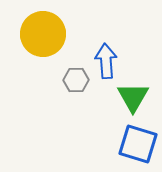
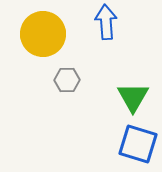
blue arrow: moved 39 px up
gray hexagon: moved 9 px left
